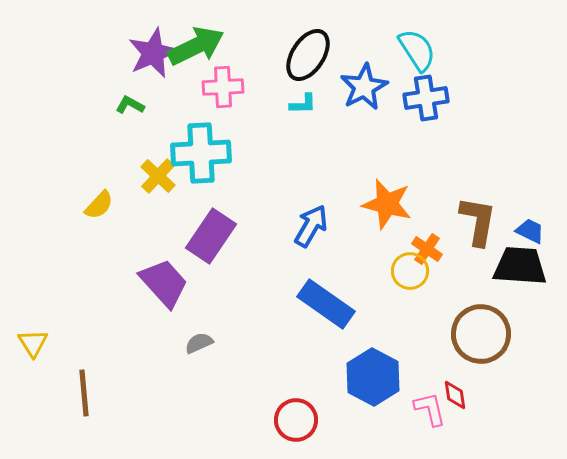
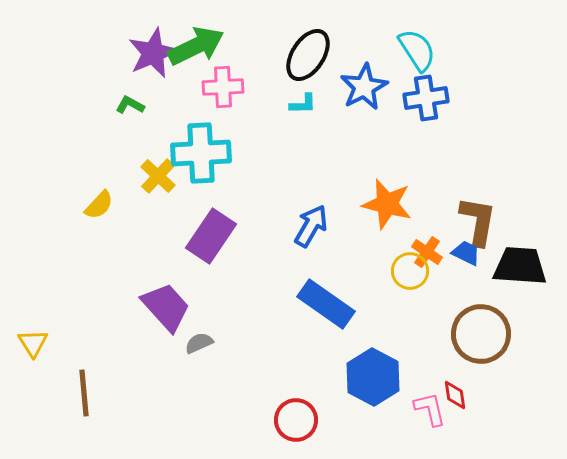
blue trapezoid: moved 64 px left, 22 px down
orange cross: moved 3 px down
purple trapezoid: moved 2 px right, 24 px down
